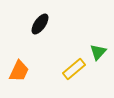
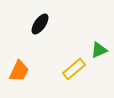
green triangle: moved 1 px right, 2 px up; rotated 24 degrees clockwise
